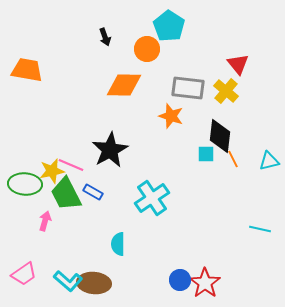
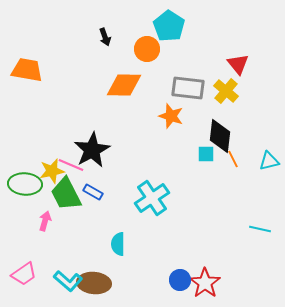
black star: moved 18 px left
